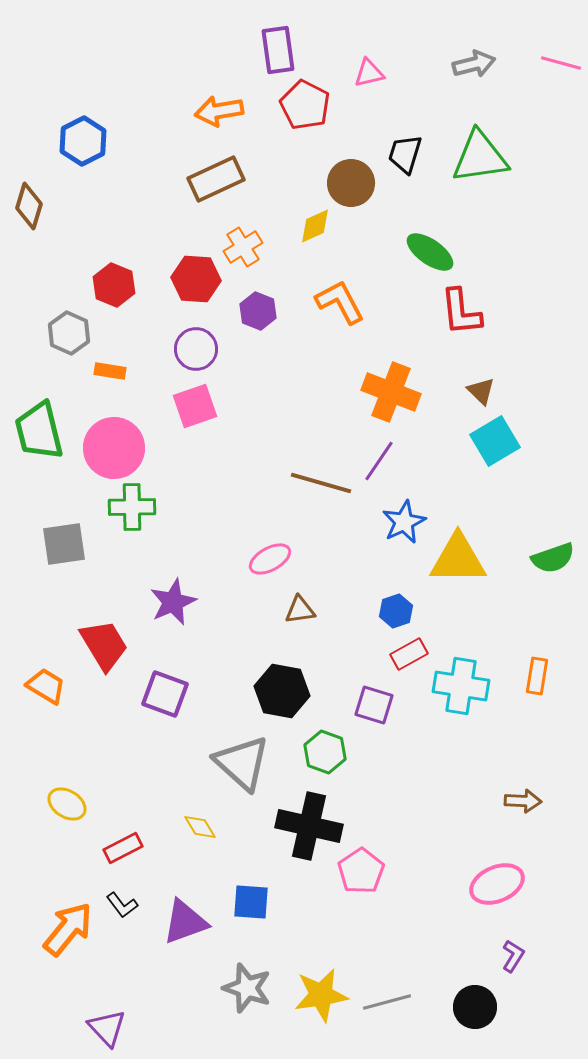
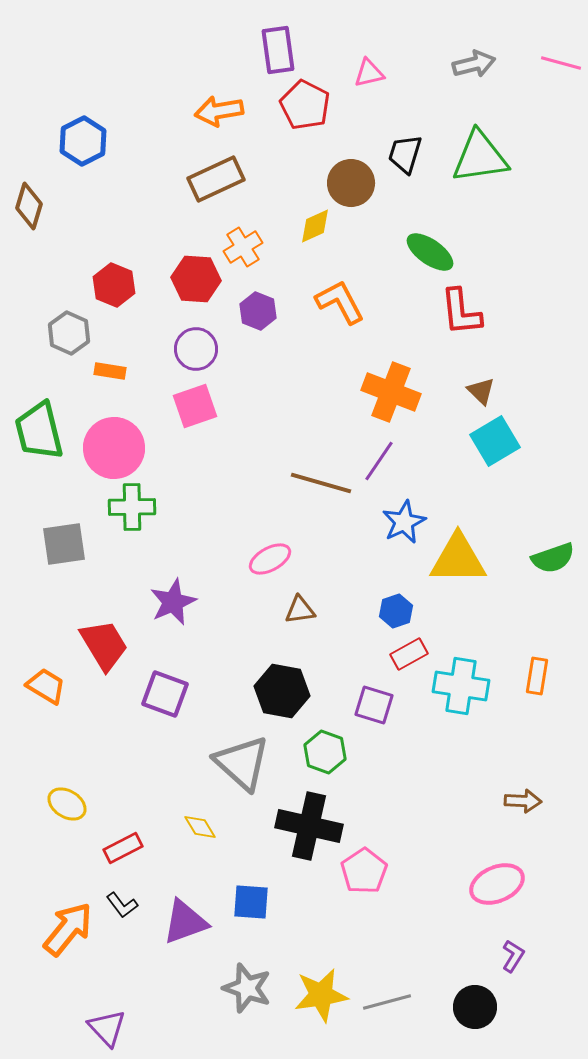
pink pentagon at (361, 871): moved 3 px right
